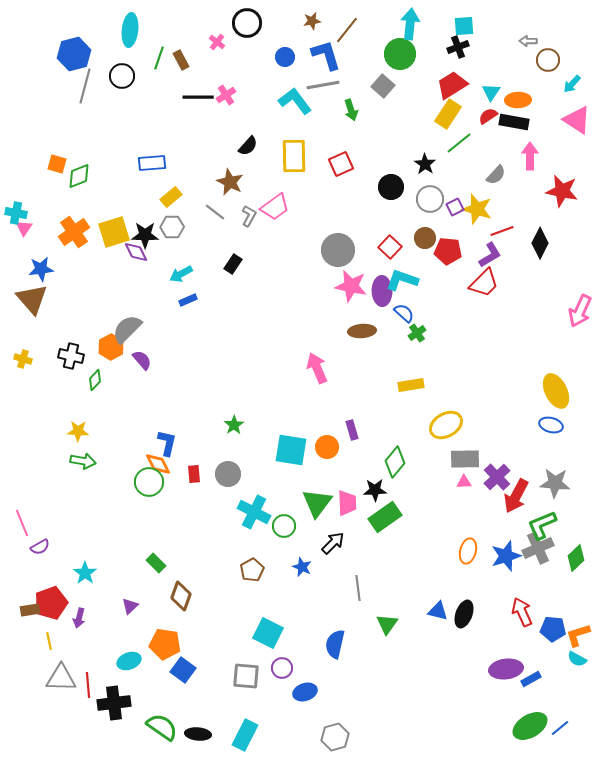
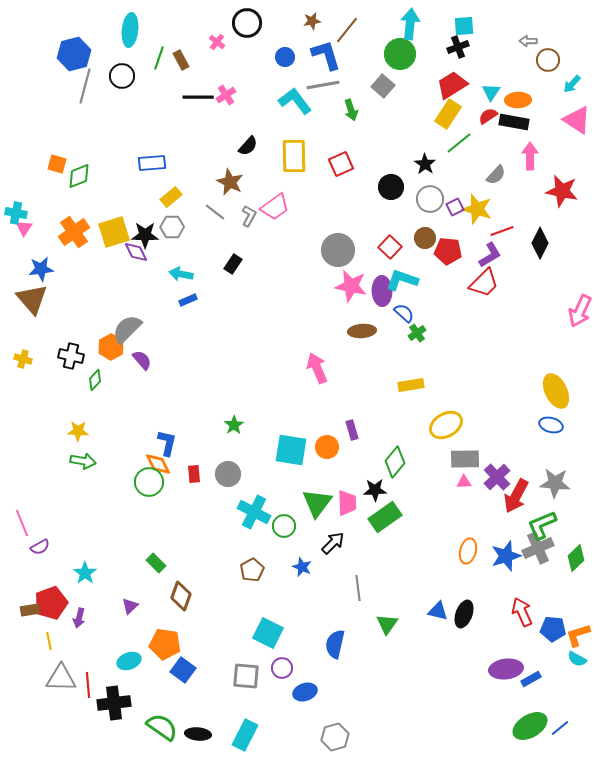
cyan arrow at (181, 274): rotated 40 degrees clockwise
